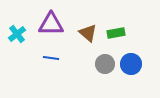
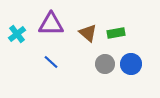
blue line: moved 4 px down; rotated 35 degrees clockwise
